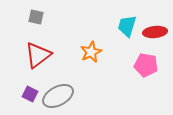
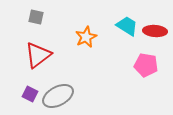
cyan trapezoid: rotated 105 degrees clockwise
red ellipse: moved 1 px up; rotated 10 degrees clockwise
orange star: moved 5 px left, 15 px up
